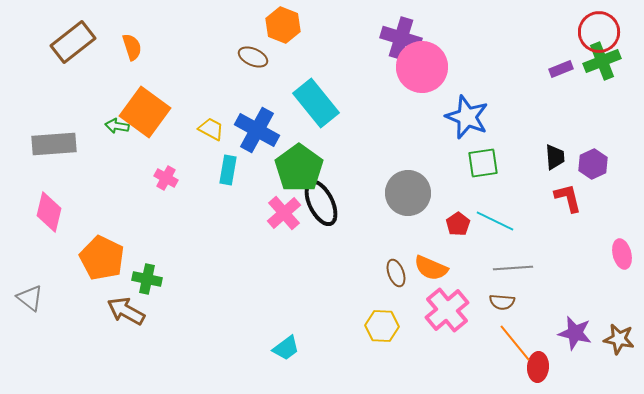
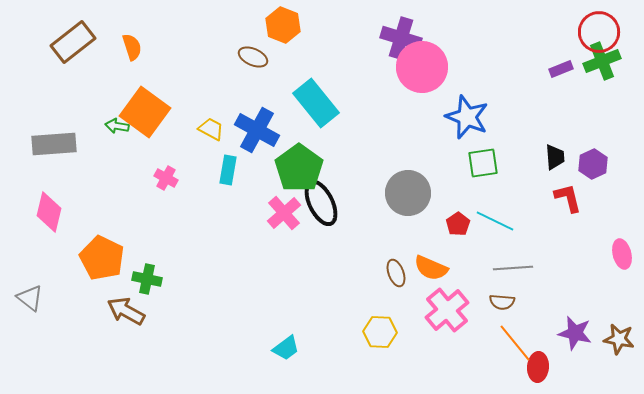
yellow hexagon at (382, 326): moved 2 px left, 6 px down
